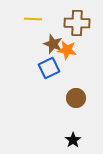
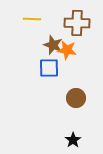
yellow line: moved 1 px left
brown star: moved 1 px down
blue square: rotated 25 degrees clockwise
